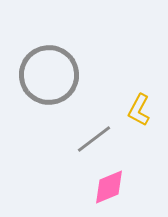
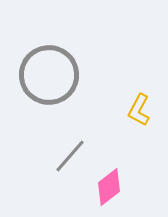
gray line: moved 24 px left, 17 px down; rotated 12 degrees counterclockwise
pink diamond: rotated 15 degrees counterclockwise
